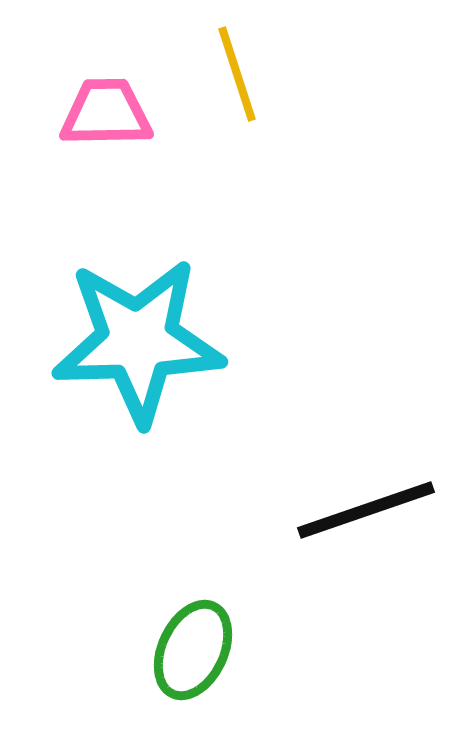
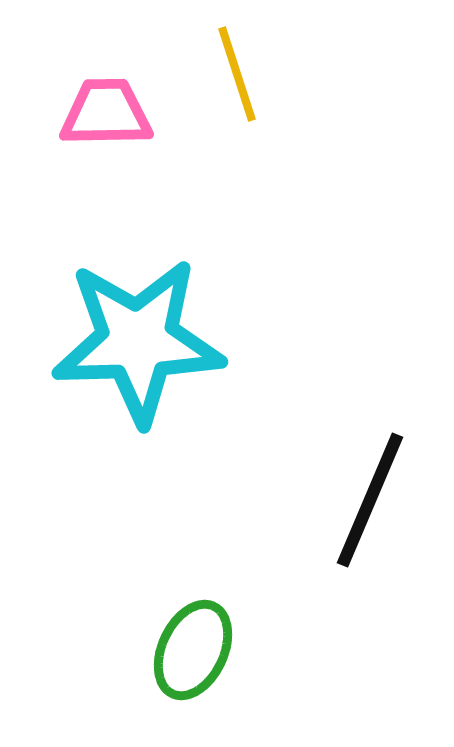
black line: moved 4 px right, 10 px up; rotated 48 degrees counterclockwise
